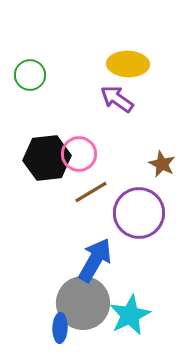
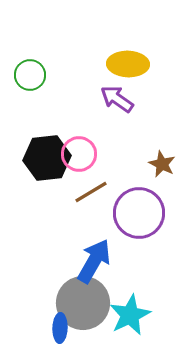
blue arrow: moved 1 px left, 1 px down
